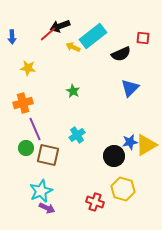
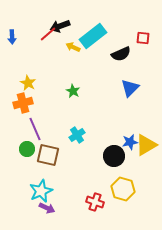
yellow star: moved 15 px down; rotated 21 degrees clockwise
green circle: moved 1 px right, 1 px down
